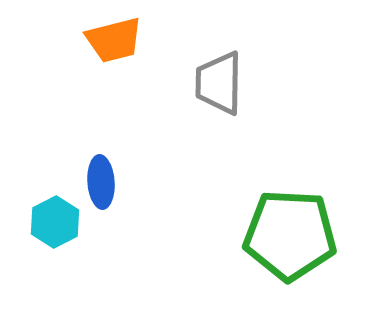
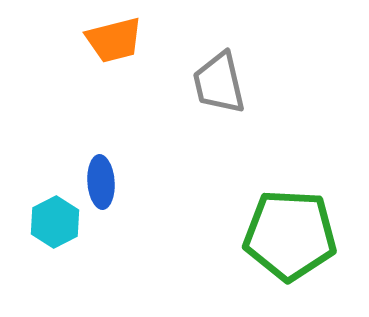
gray trapezoid: rotated 14 degrees counterclockwise
